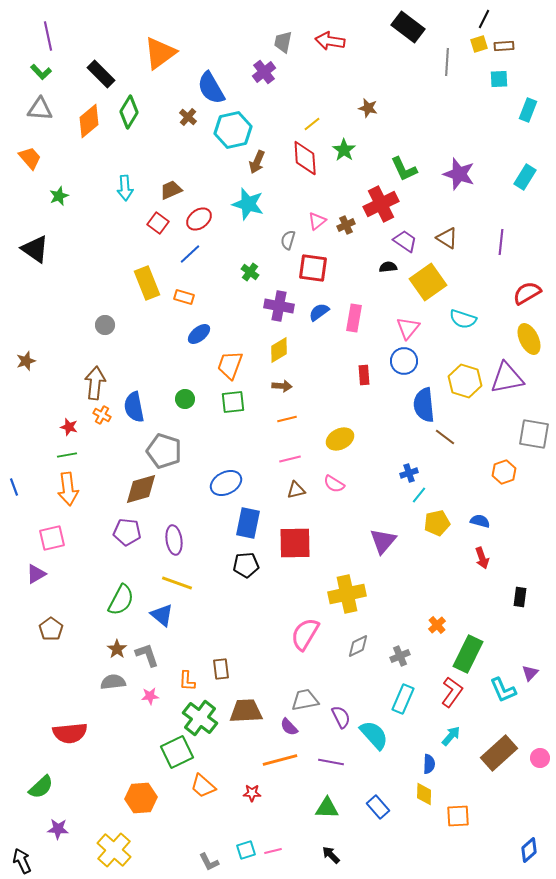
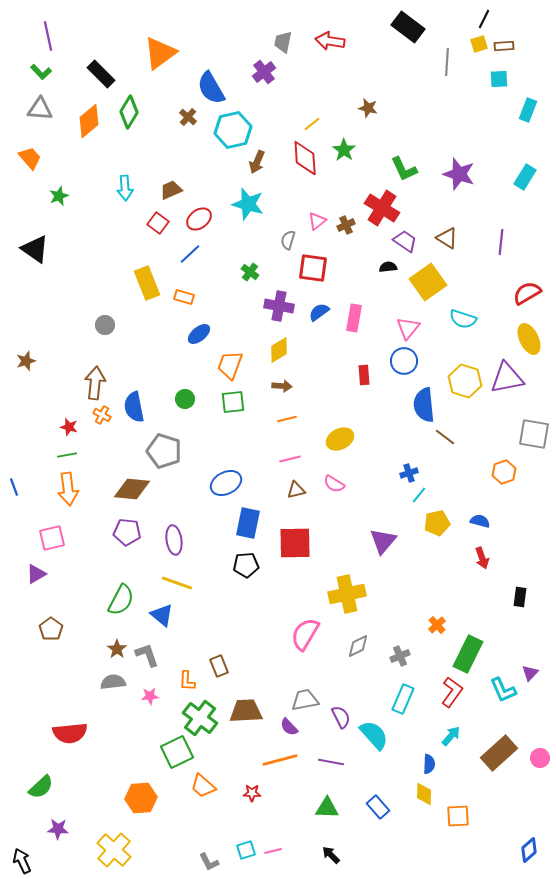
red cross at (381, 204): moved 1 px right, 4 px down; rotated 32 degrees counterclockwise
brown diamond at (141, 489): moved 9 px left; rotated 21 degrees clockwise
brown rectangle at (221, 669): moved 2 px left, 3 px up; rotated 15 degrees counterclockwise
